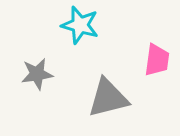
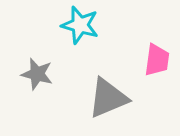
gray star: rotated 24 degrees clockwise
gray triangle: rotated 9 degrees counterclockwise
